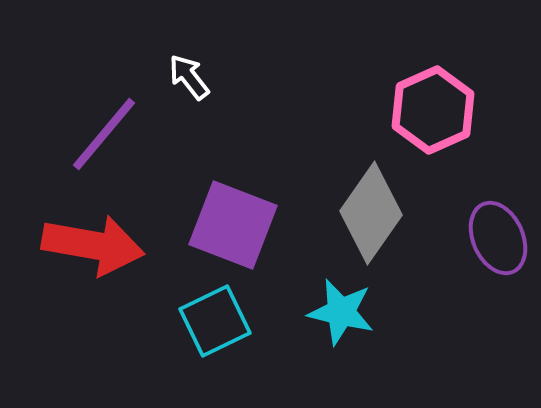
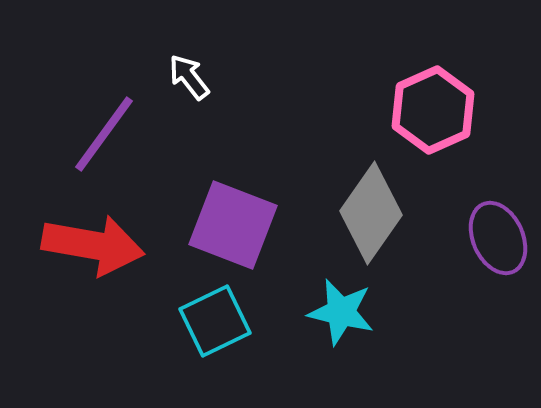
purple line: rotated 4 degrees counterclockwise
